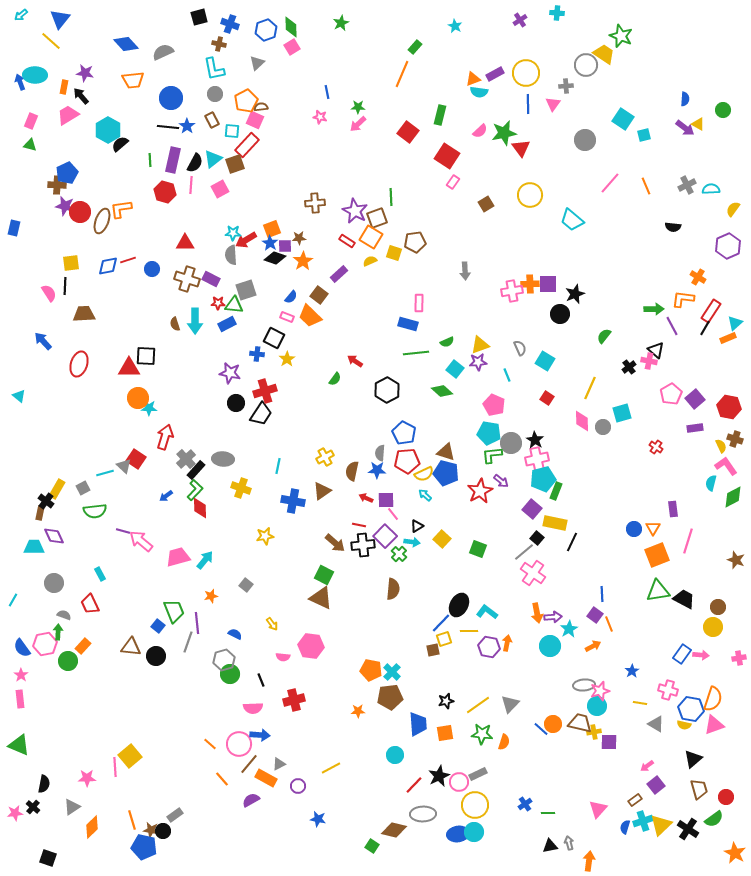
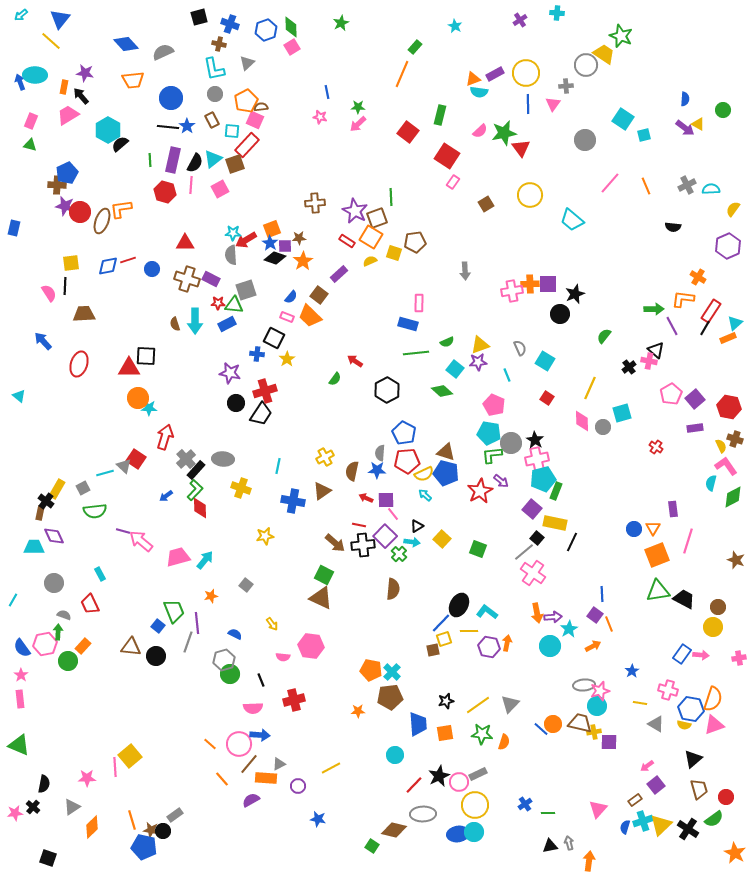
gray triangle at (257, 63): moved 10 px left
orange rectangle at (266, 778): rotated 25 degrees counterclockwise
